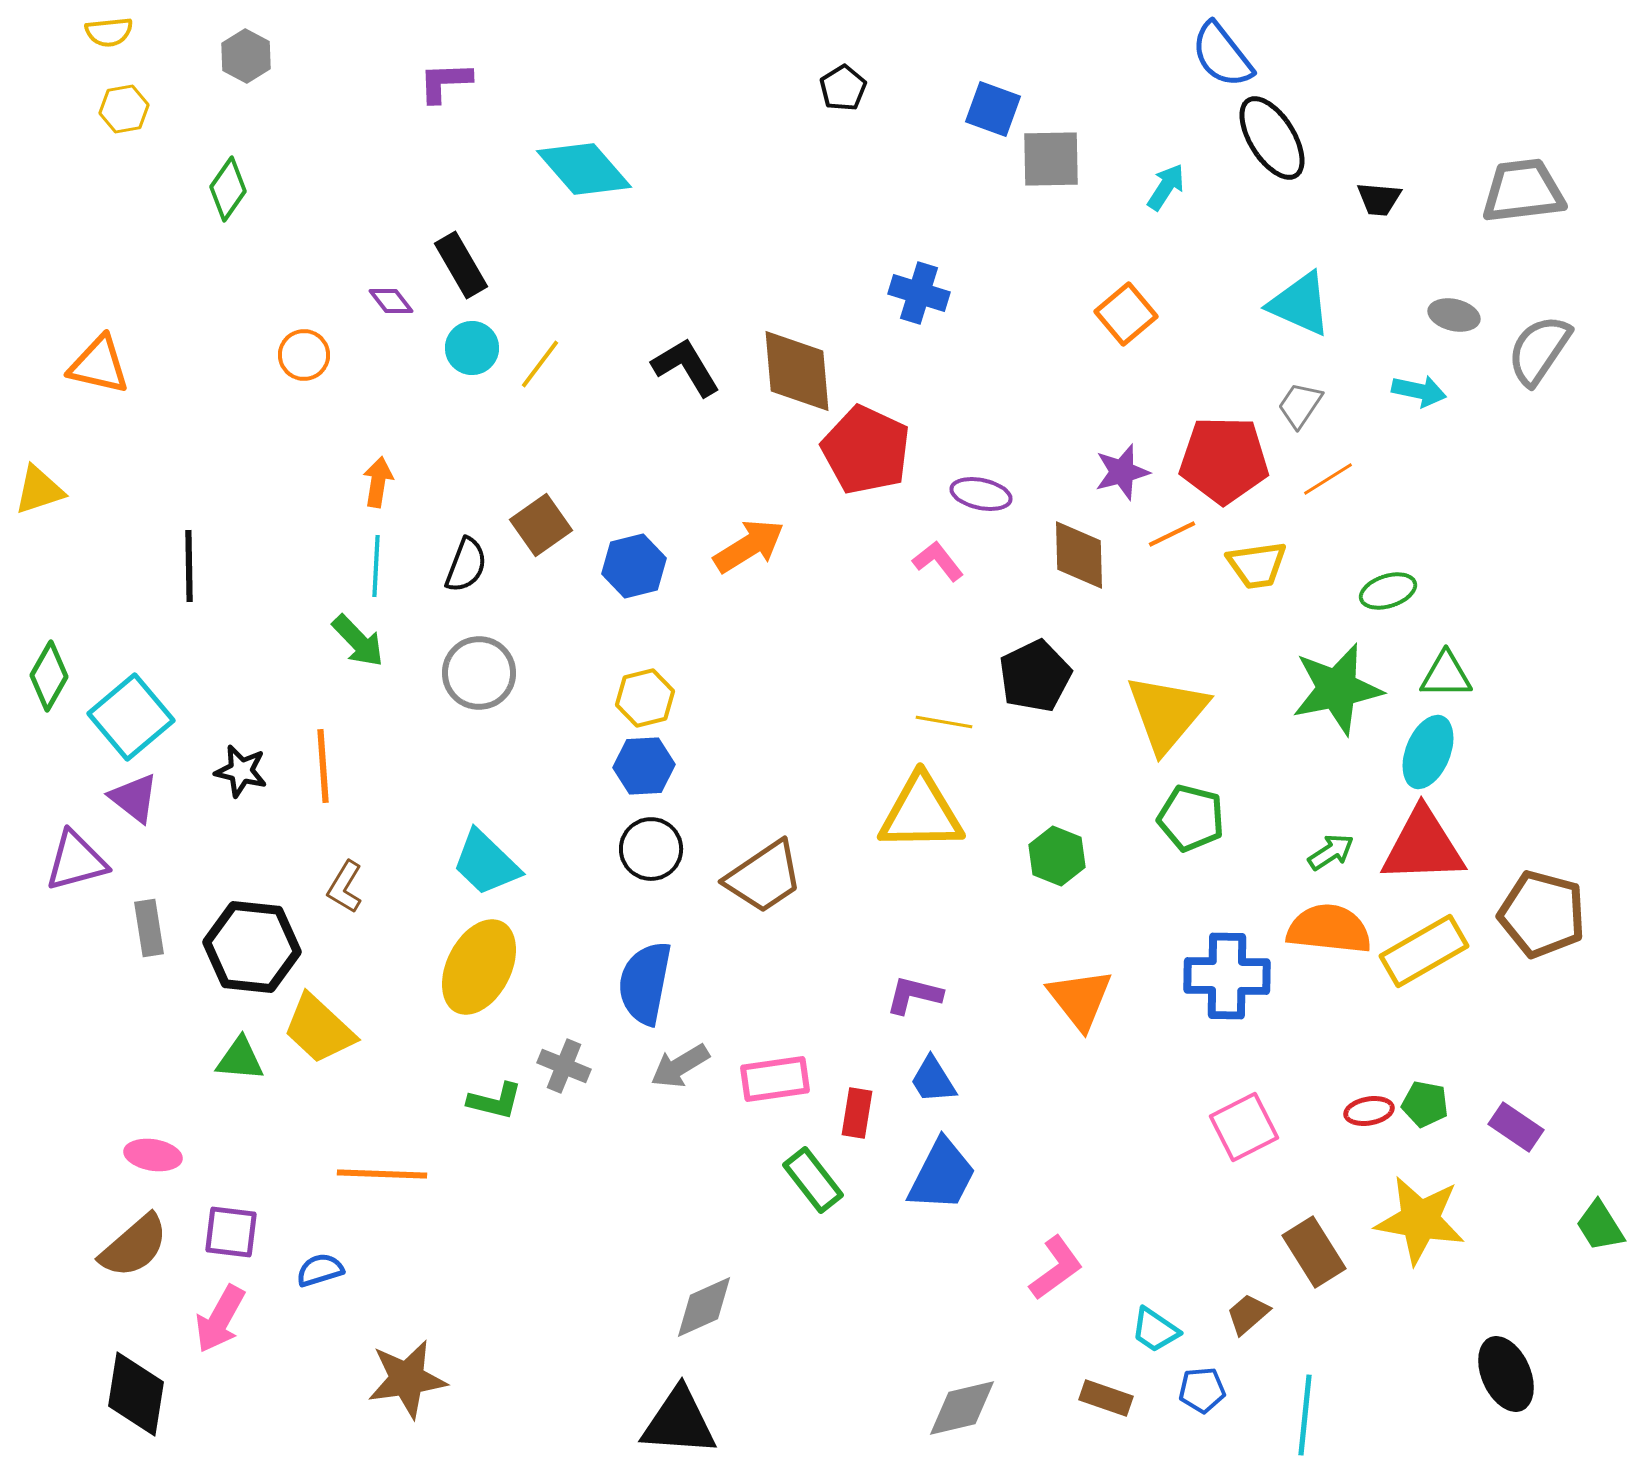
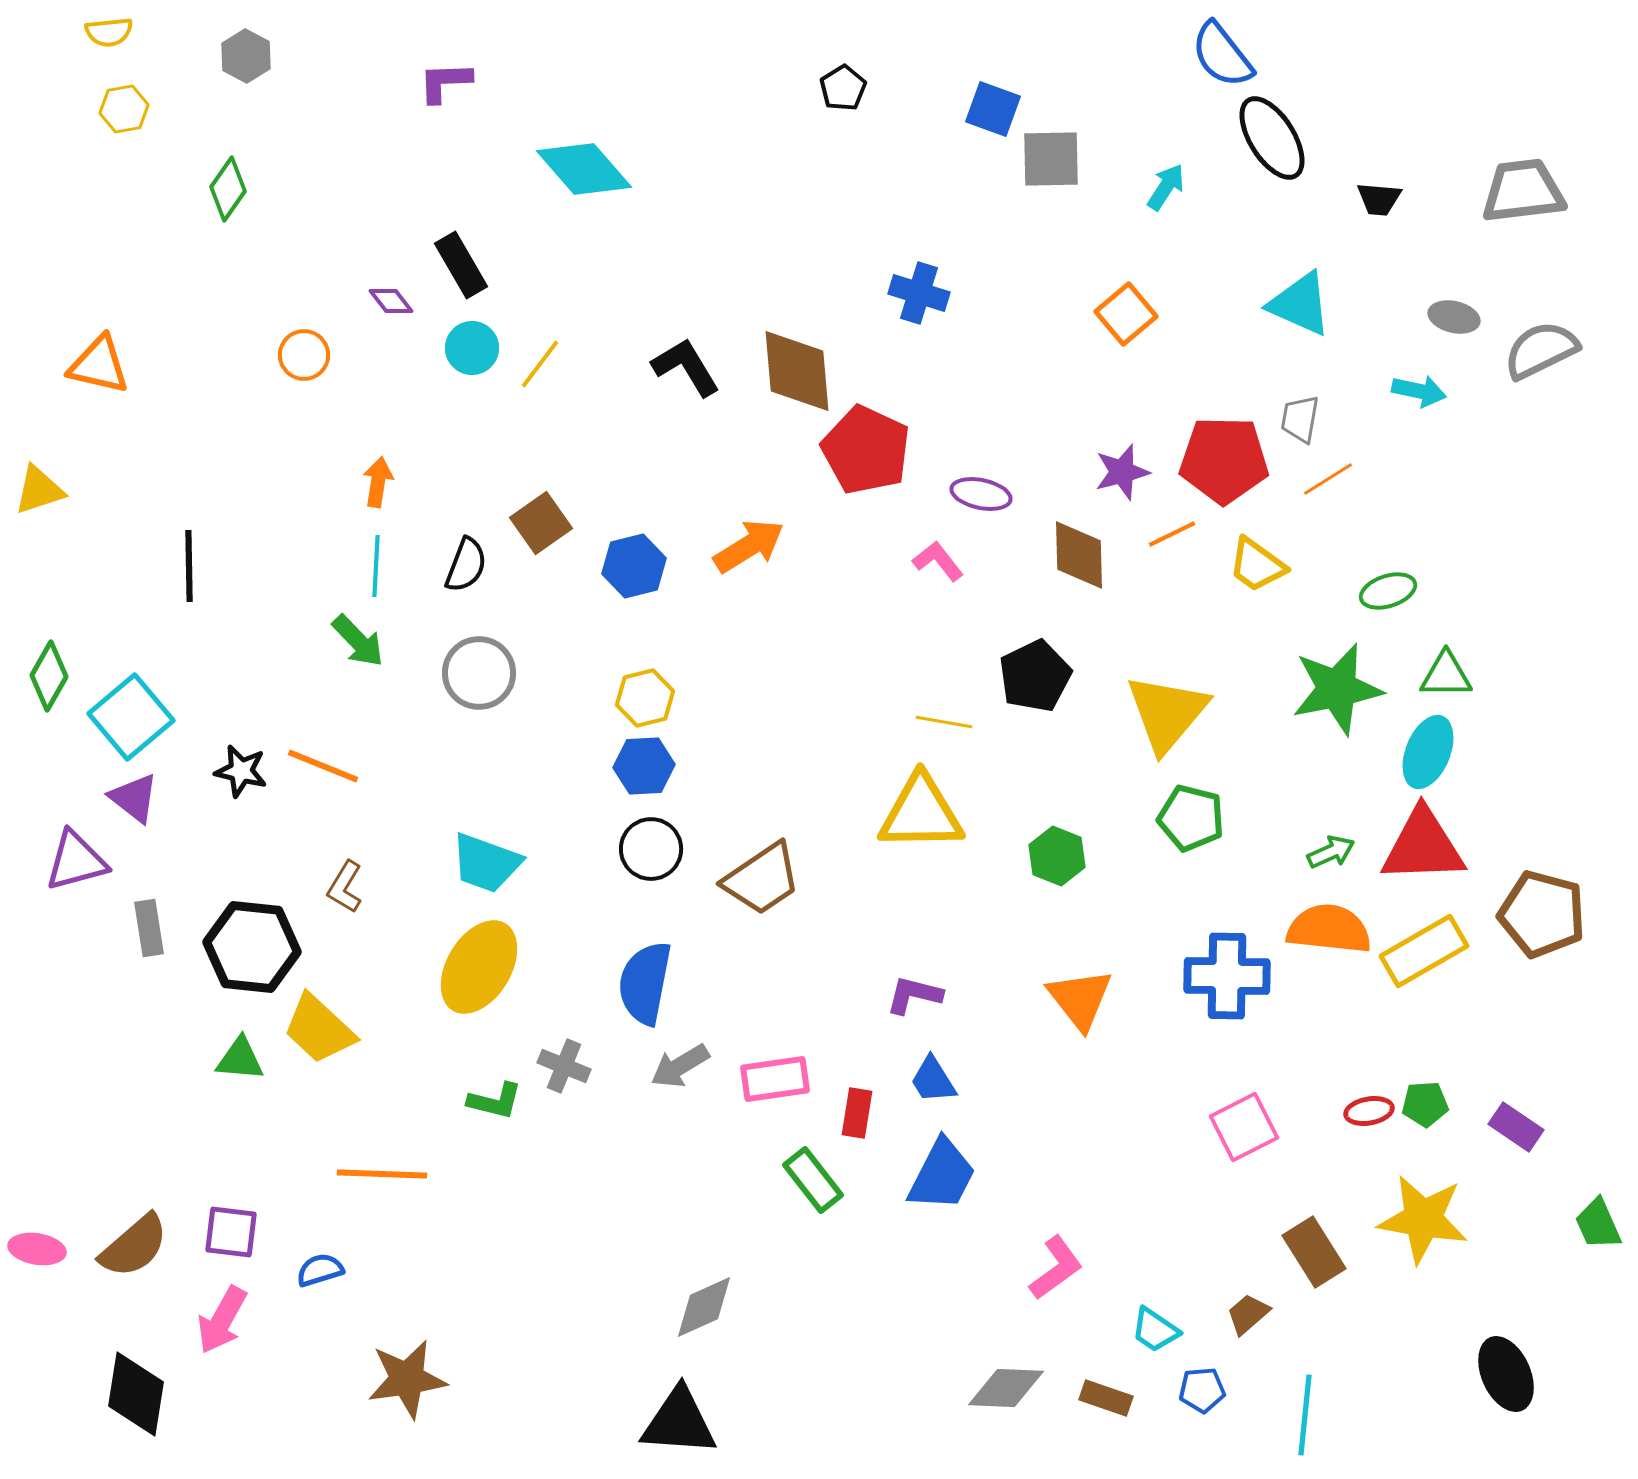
gray ellipse at (1454, 315): moved 2 px down
gray semicircle at (1539, 350): moved 2 px right; rotated 30 degrees clockwise
gray trapezoid at (1300, 405): moved 14 px down; rotated 24 degrees counterclockwise
brown square at (541, 525): moved 2 px up
yellow trapezoid at (1257, 565): rotated 44 degrees clockwise
orange line at (323, 766): rotated 64 degrees counterclockwise
green arrow at (1331, 852): rotated 9 degrees clockwise
cyan trapezoid at (486, 863): rotated 24 degrees counterclockwise
brown trapezoid at (764, 877): moved 2 px left, 2 px down
yellow ellipse at (479, 967): rotated 4 degrees clockwise
green pentagon at (1425, 1104): rotated 15 degrees counterclockwise
pink ellipse at (153, 1155): moved 116 px left, 94 px down
yellow star at (1420, 1220): moved 3 px right, 1 px up
green trapezoid at (1600, 1226): moved 2 px left, 2 px up; rotated 8 degrees clockwise
pink arrow at (220, 1319): moved 2 px right, 1 px down
gray diamond at (962, 1408): moved 44 px right, 20 px up; rotated 16 degrees clockwise
